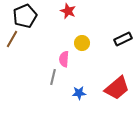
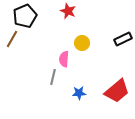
red trapezoid: moved 3 px down
